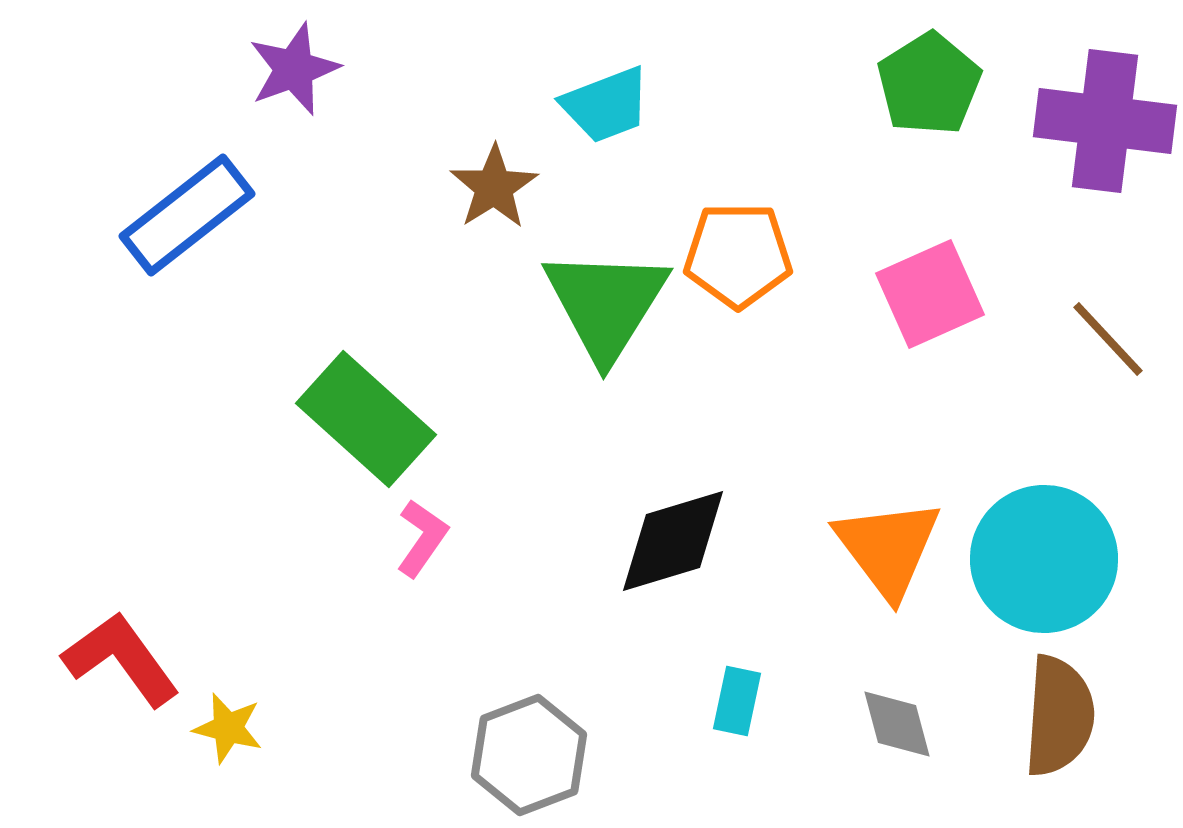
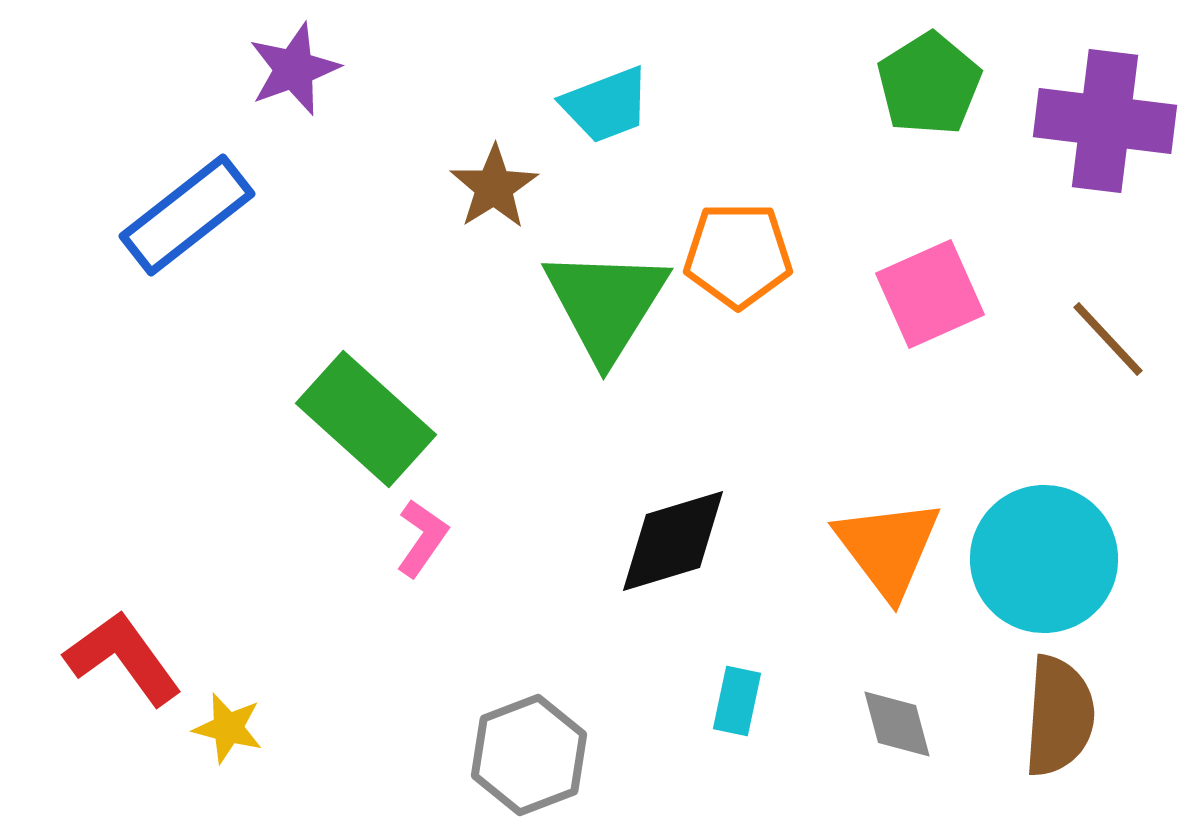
red L-shape: moved 2 px right, 1 px up
